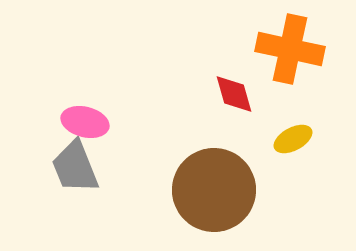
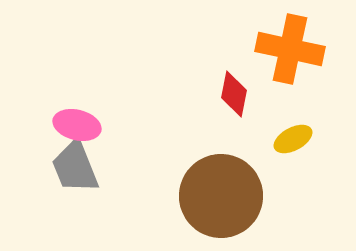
red diamond: rotated 27 degrees clockwise
pink ellipse: moved 8 px left, 3 px down
brown circle: moved 7 px right, 6 px down
